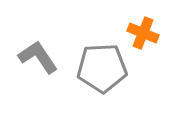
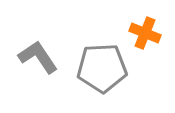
orange cross: moved 2 px right
